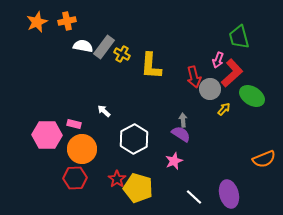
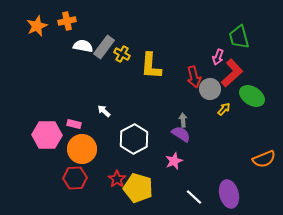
orange star: moved 4 px down
pink arrow: moved 3 px up
